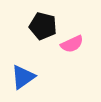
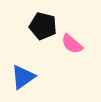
pink semicircle: rotated 65 degrees clockwise
